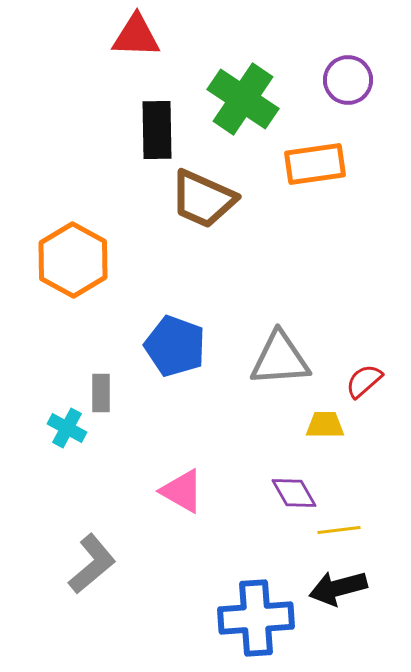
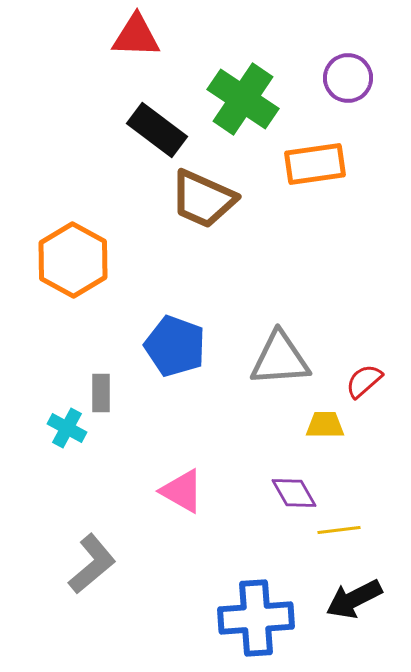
purple circle: moved 2 px up
black rectangle: rotated 52 degrees counterclockwise
black arrow: moved 16 px right, 11 px down; rotated 12 degrees counterclockwise
